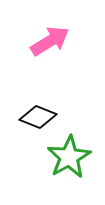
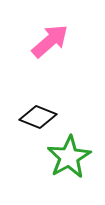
pink arrow: rotated 9 degrees counterclockwise
